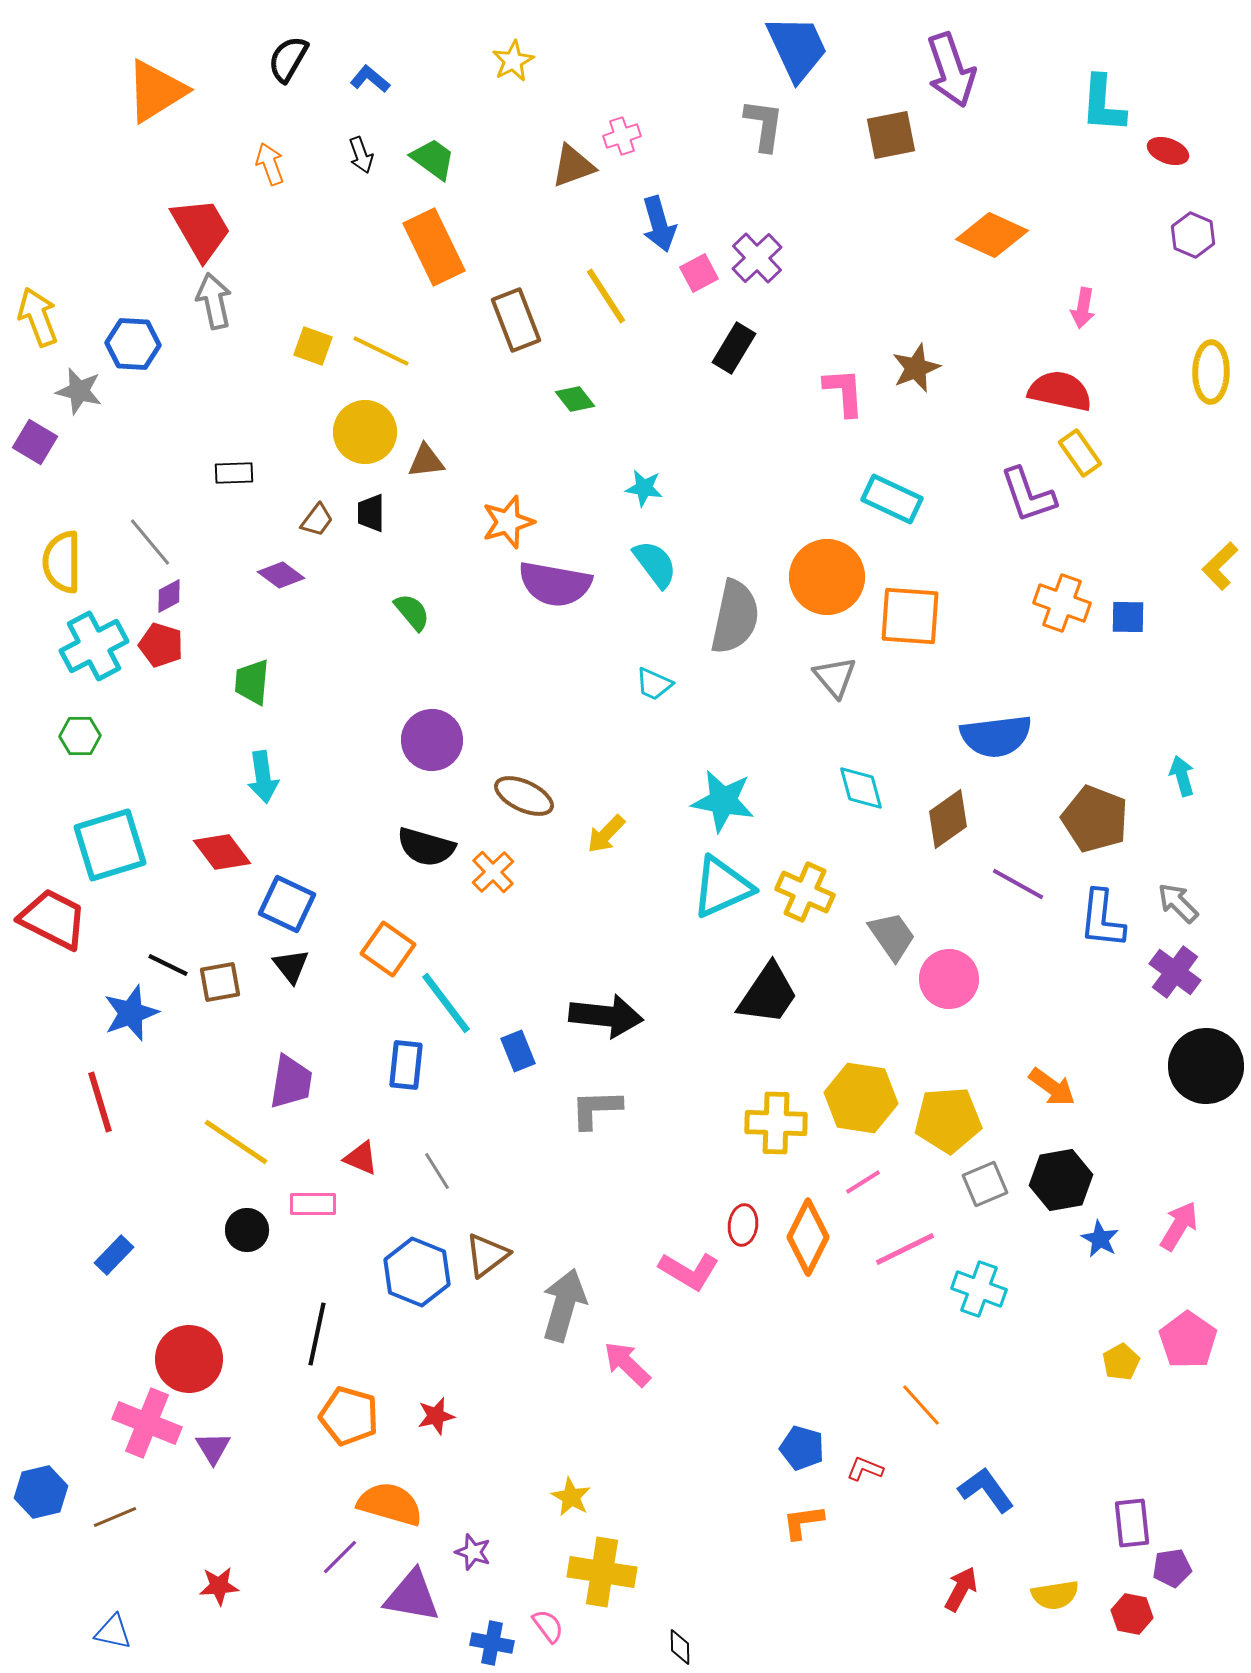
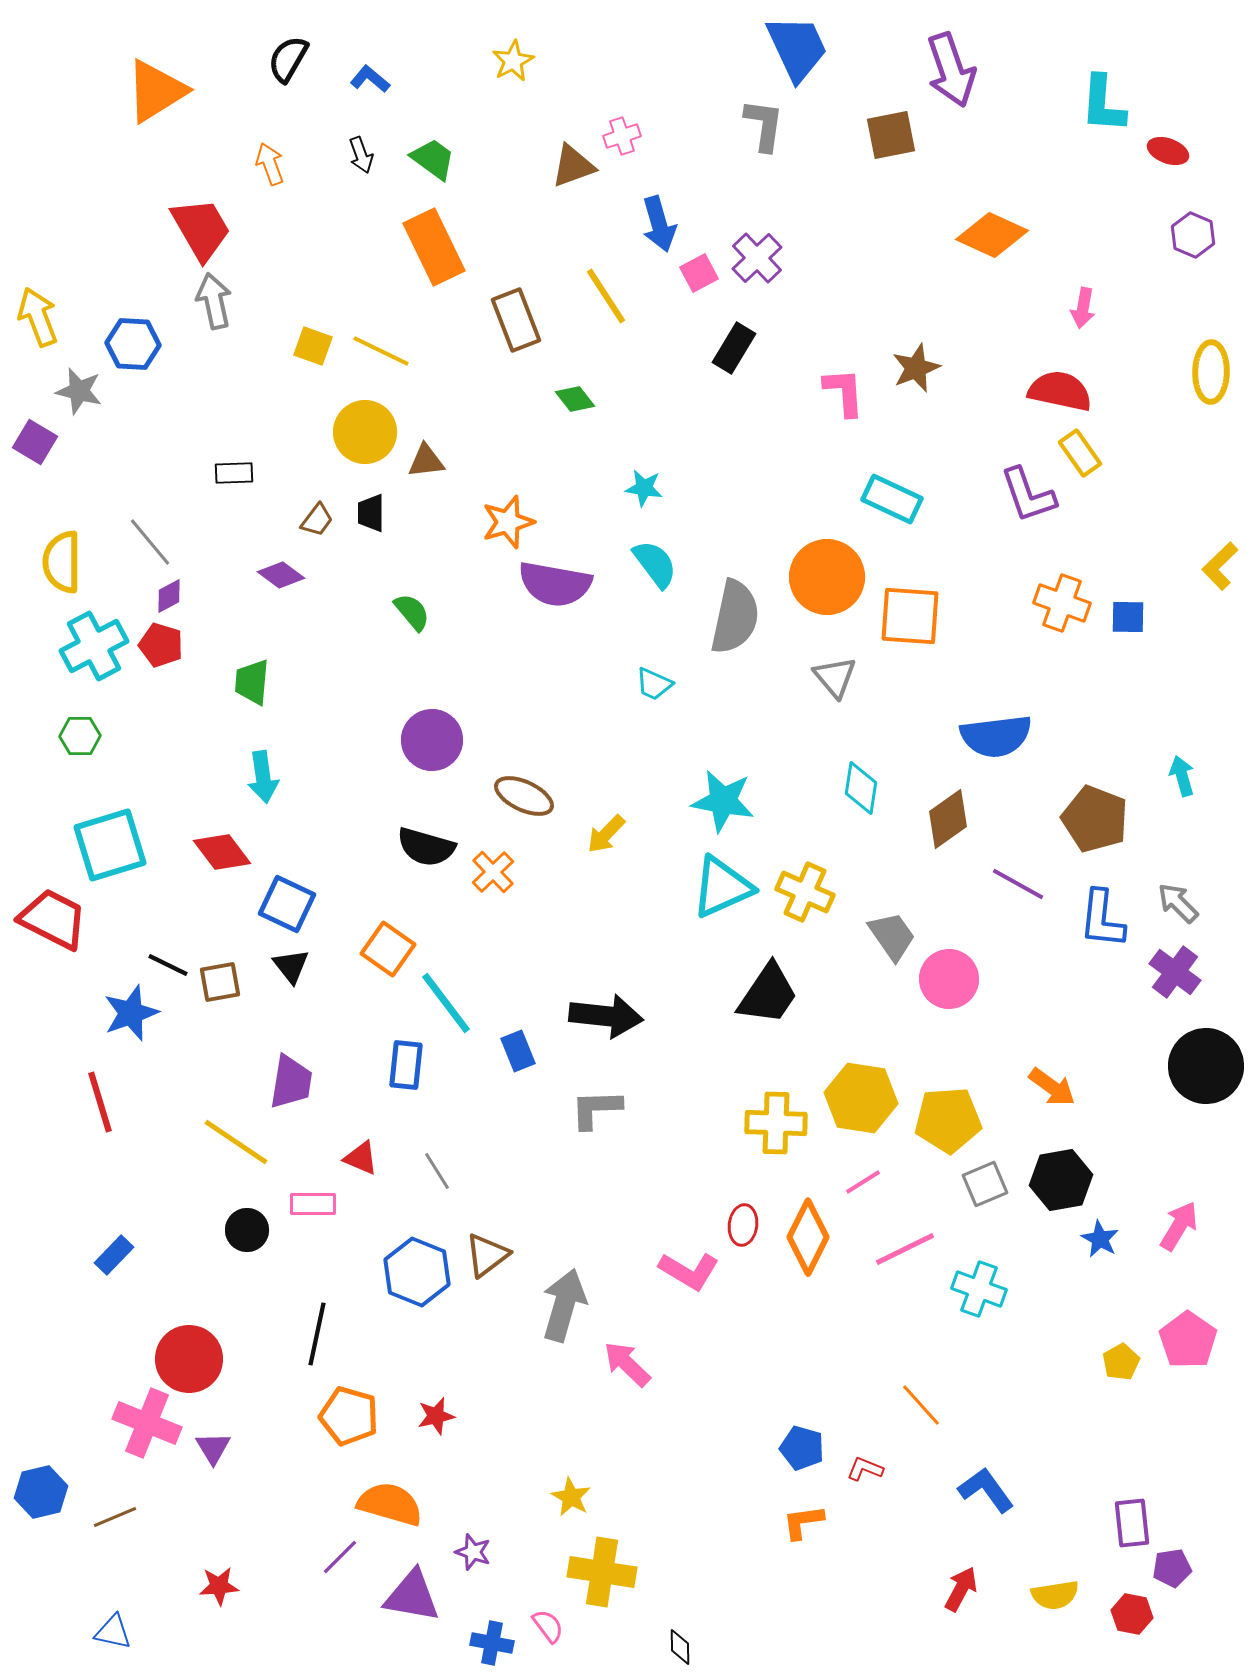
cyan diamond at (861, 788): rotated 24 degrees clockwise
